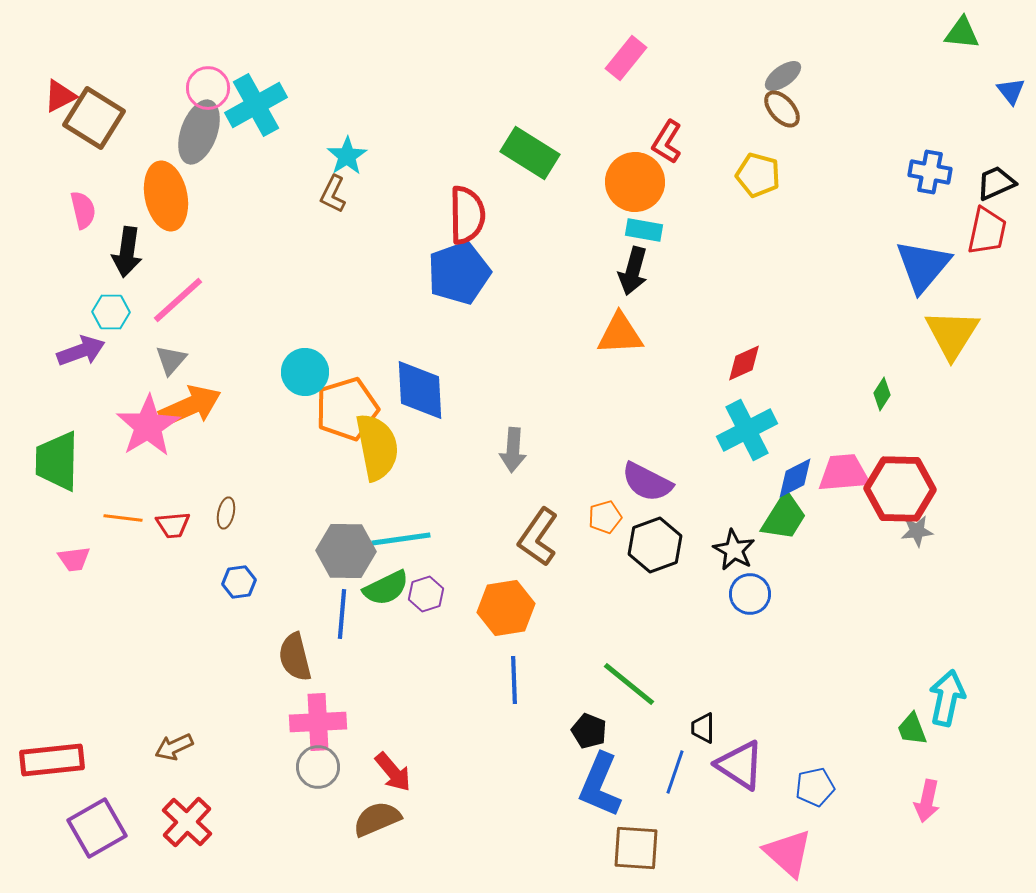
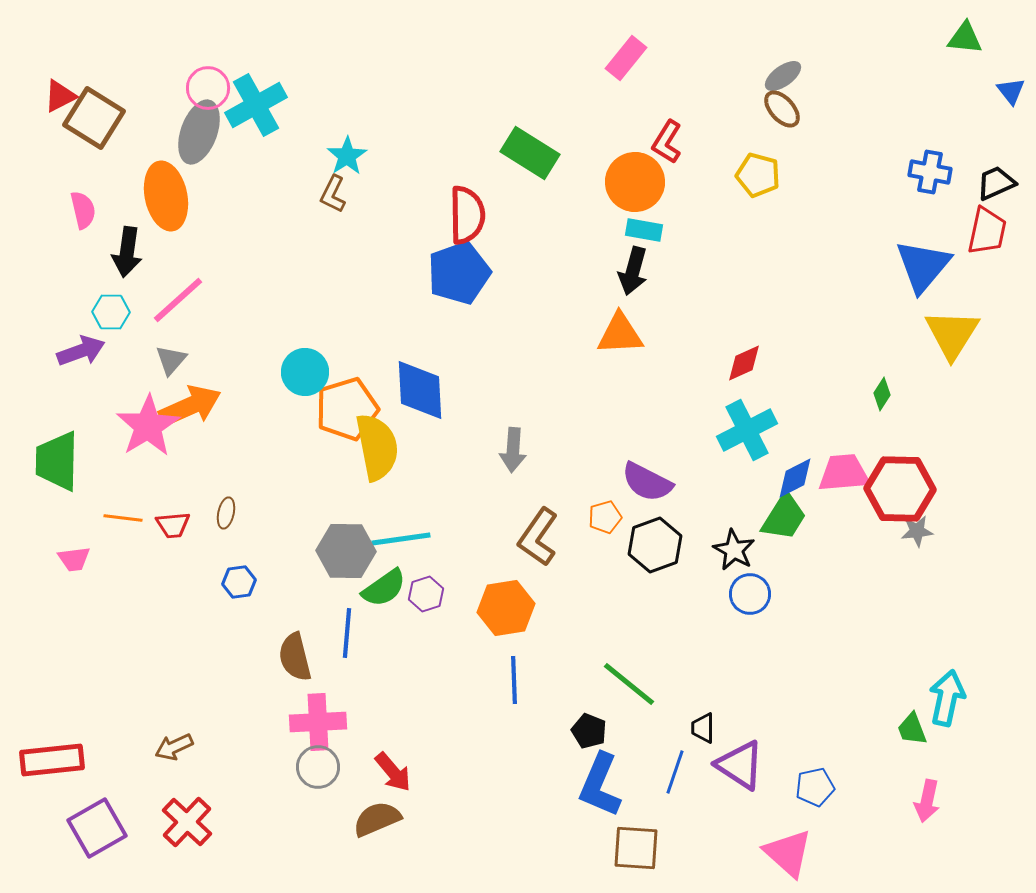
green triangle at (962, 33): moved 3 px right, 5 px down
green semicircle at (386, 588): moved 2 px left; rotated 9 degrees counterclockwise
blue line at (342, 614): moved 5 px right, 19 px down
